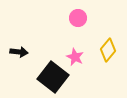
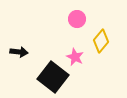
pink circle: moved 1 px left, 1 px down
yellow diamond: moved 7 px left, 9 px up
